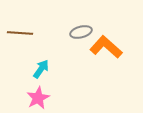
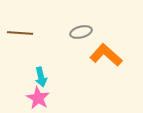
orange L-shape: moved 8 px down
cyan arrow: moved 8 px down; rotated 132 degrees clockwise
pink star: rotated 15 degrees counterclockwise
